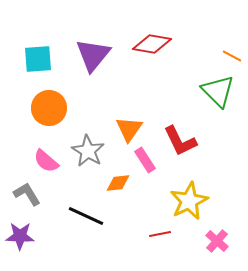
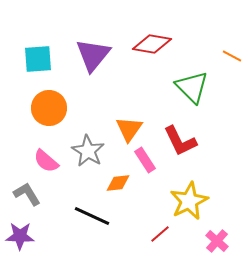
green triangle: moved 26 px left, 4 px up
black line: moved 6 px right
red line: rotated 30 degrees counterclockwise
